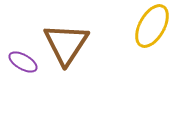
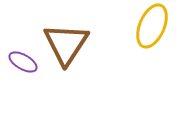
yellow ellipse: rotated 6 degrees counterclockwise
